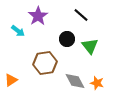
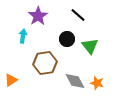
black line: moved 3 px left
cyan arrow: moved 5 px right, 5 px down; rotated 120 degrees counterclockwise
